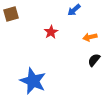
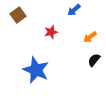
brown square: moved 7 px right, 1 px down; rotated 21 degrees counterclockwise
red star: rotated 16 degrees clockwise
orange arrow: rotated 24 degrees counterclockwise
blue star: moved 3 px right, 11 px up
